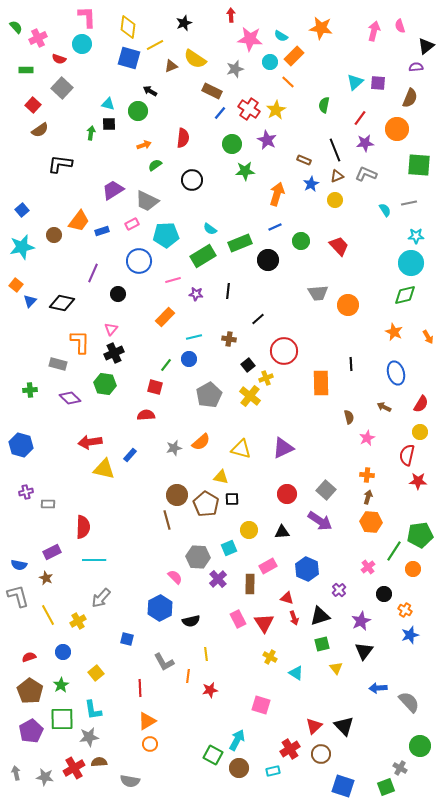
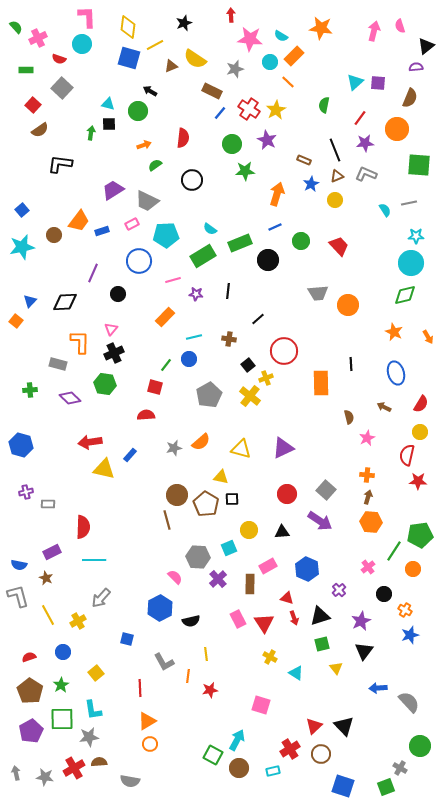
orange square at (16, 285): moved 36 px down
black diamond at (62, 303): moved 3 px right, 1 px up; rotated 15 degrees counterclockwise
